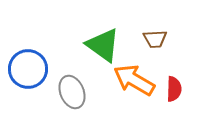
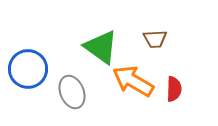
green triangle: moved 2 px left, 2 px down
orange arrow: moved 1 px left, 1 px down
